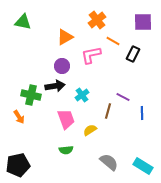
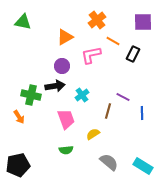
yellow semicircle: moved 3 px right, 4 px down
